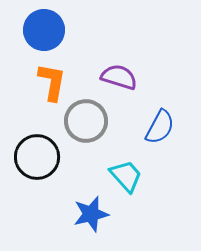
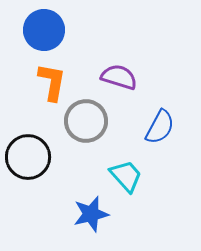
black circle: moved 9 px left
